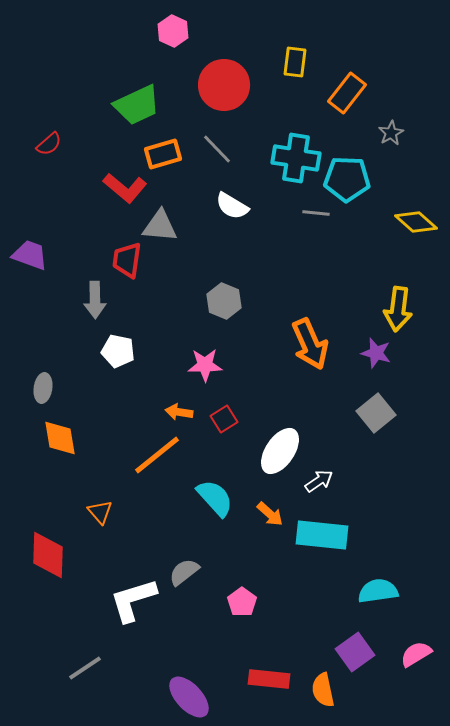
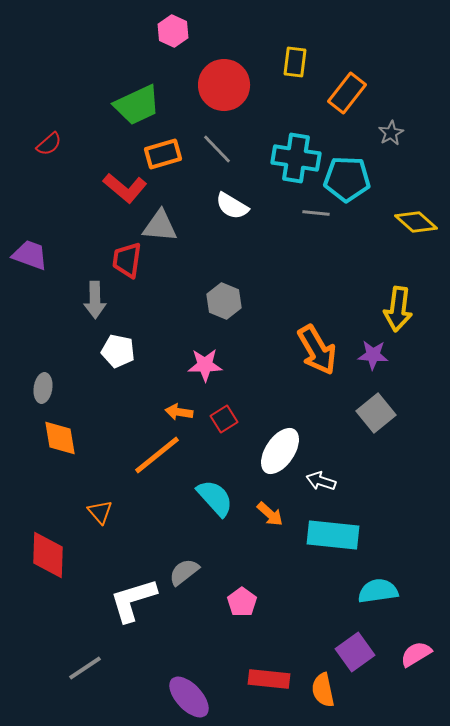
orange arrow at (310, 344): moved 7 px right, 6 px down; rotated 6 degrees counterclockwise
purple star at (376, 353): moved 3 px left, 2 px down; rotated 12 degrees counterclockwise
white arrow at (319, 481): moved 2 px right; rotated 128 degrees counterclockwise
cyan rectangle at (322, 535): moved 11 px right
